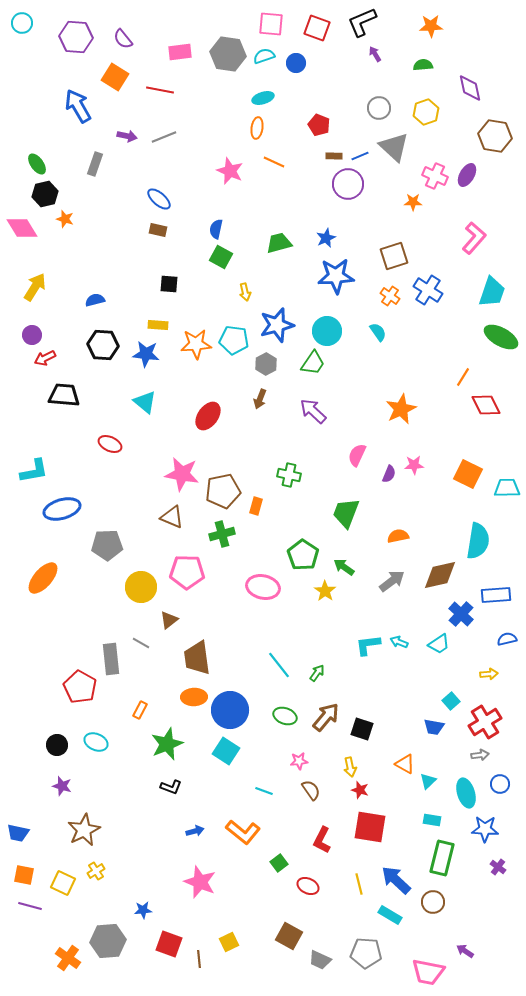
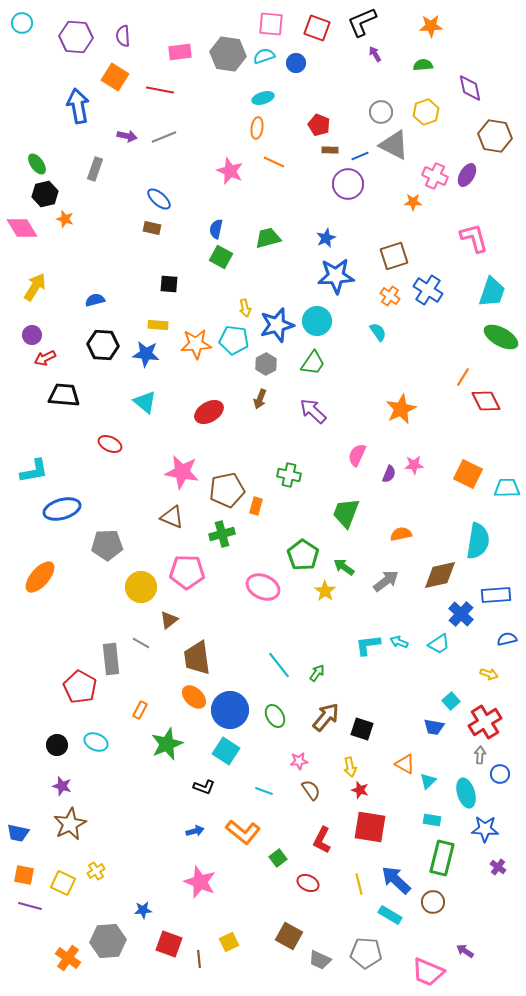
purple semicircle at (123, 39): moved 3 px up; rotated 35 degrees clockwise
blue arrow at (78, 106): rotated 20 degrees clockwise
gray circle at (379, 108): moved 2 px right, 4 px down
gray triangle at (394, 147): moved 2 px up; rotated 16 degrees counterclockwise
brown rectangle at (334, 156): moved 4 px left, 6 px up
gray rectangle at (95, 164): moved 5 px down
brown rectangle at (158, 230): moved 6 px left, 2 px up
pink L-shape at (474, 238): rotated 56 degrees counterclockwise
green trapezoid at (279, 243): moved 11 px left, 5 px up
yellow arrow at (245, 292): moved 16 px down
cyan circle at (327, 331): moved 10 px left, 10 px up
red diamond at (486, 405): moved 4 px up
red ellipse at (208, 416): moved 1 px right, 4 px up; rotated 24 degrees clockwise
pink star at (182, 474): moved 2 px up
brown pentagon at (223, 491): moved 4 px right, 1 px up
orange semicircle at (398, 536): moved 3 px right, 2 px up
orange ellipse at (43, 578): moved 3 px left, 1 px up
gray arrow at (392, 581): moved 6 px left
pink ellipse at (263, 587): rotated 12 degrees clockwise
yellow arrow at (489, 674): rotated 24 degrees clockwise
orange ellipse at (194, 697): rotated 45 degrees clockwise
green ellipse at (285, 716): moved 10 px left; rotated 40 degrees clockwise
gray arrow at (480, 755): rotated 78 degrees counterclockwise
blue circle at (500, 784): moved 10 px up
black L-shape at (171, 787): moved 33 px right
brown star at (84, 830): moved 14 px left, 6 px up
green square at (279, 863): moved 1 px left, 5 px up
red ellipse at (308, 886): moved 3 px up
pink trapezoid at (428, 972): rotated 12 degrees clockwise
